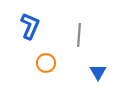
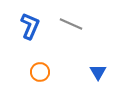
gray line: moved 8 px left, 11 px up; rotated 70 degrees counterclockwise
orange circle: moved 6 px left, 9 px down
